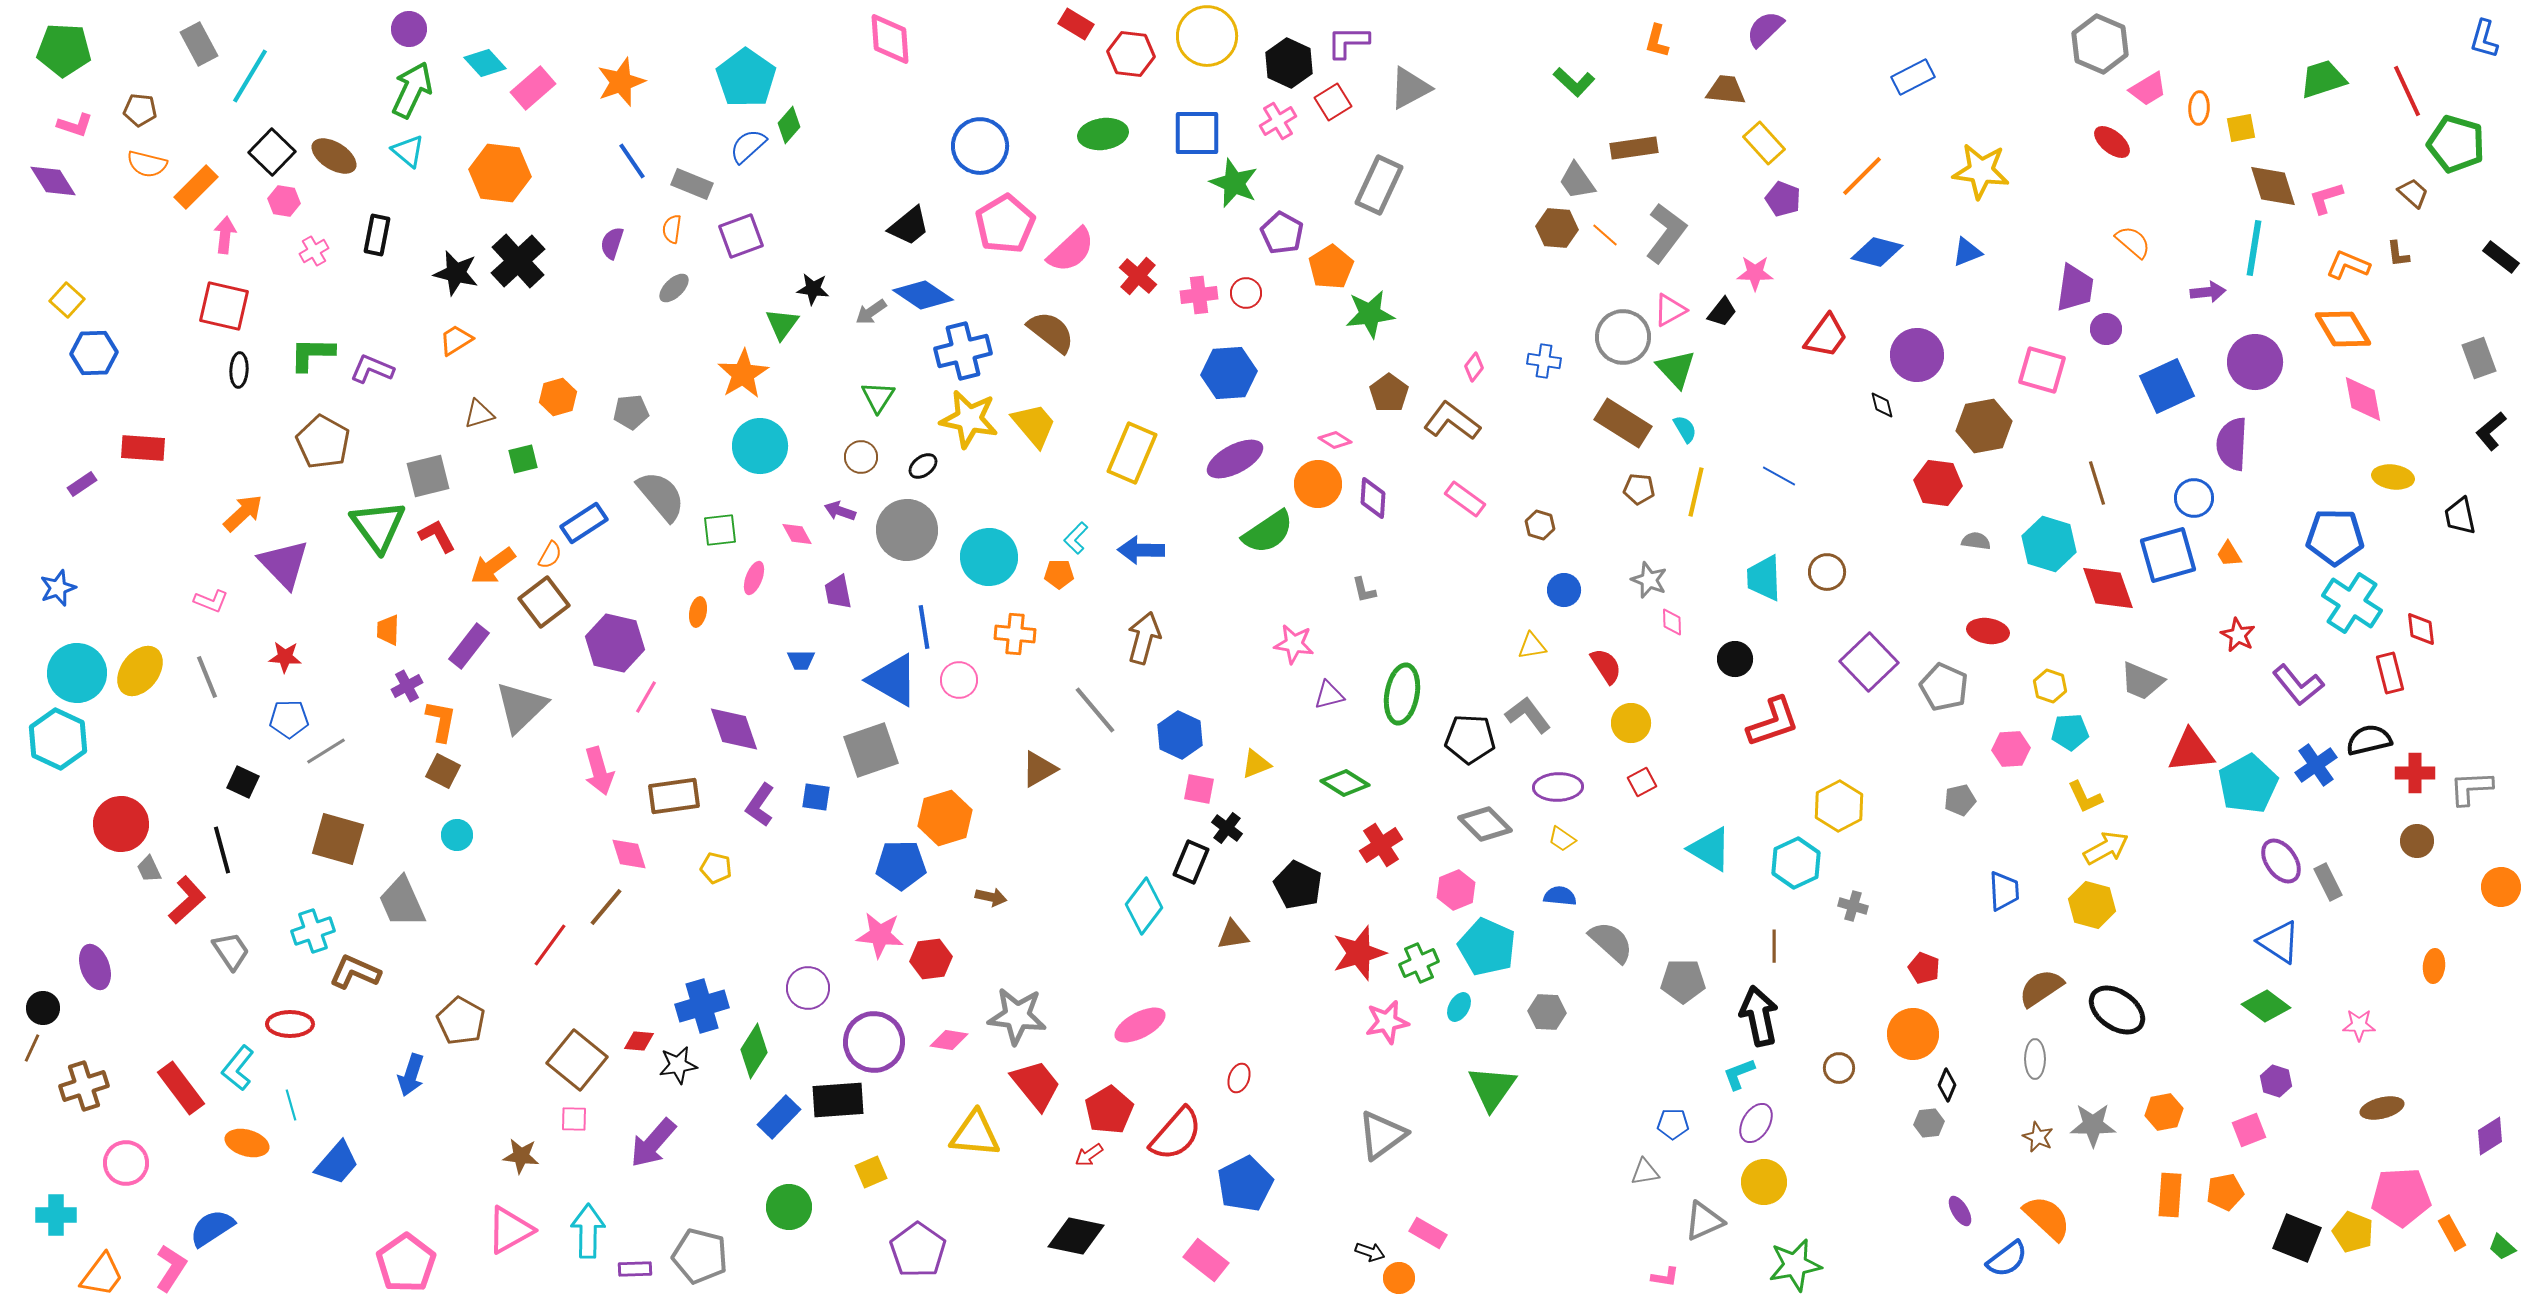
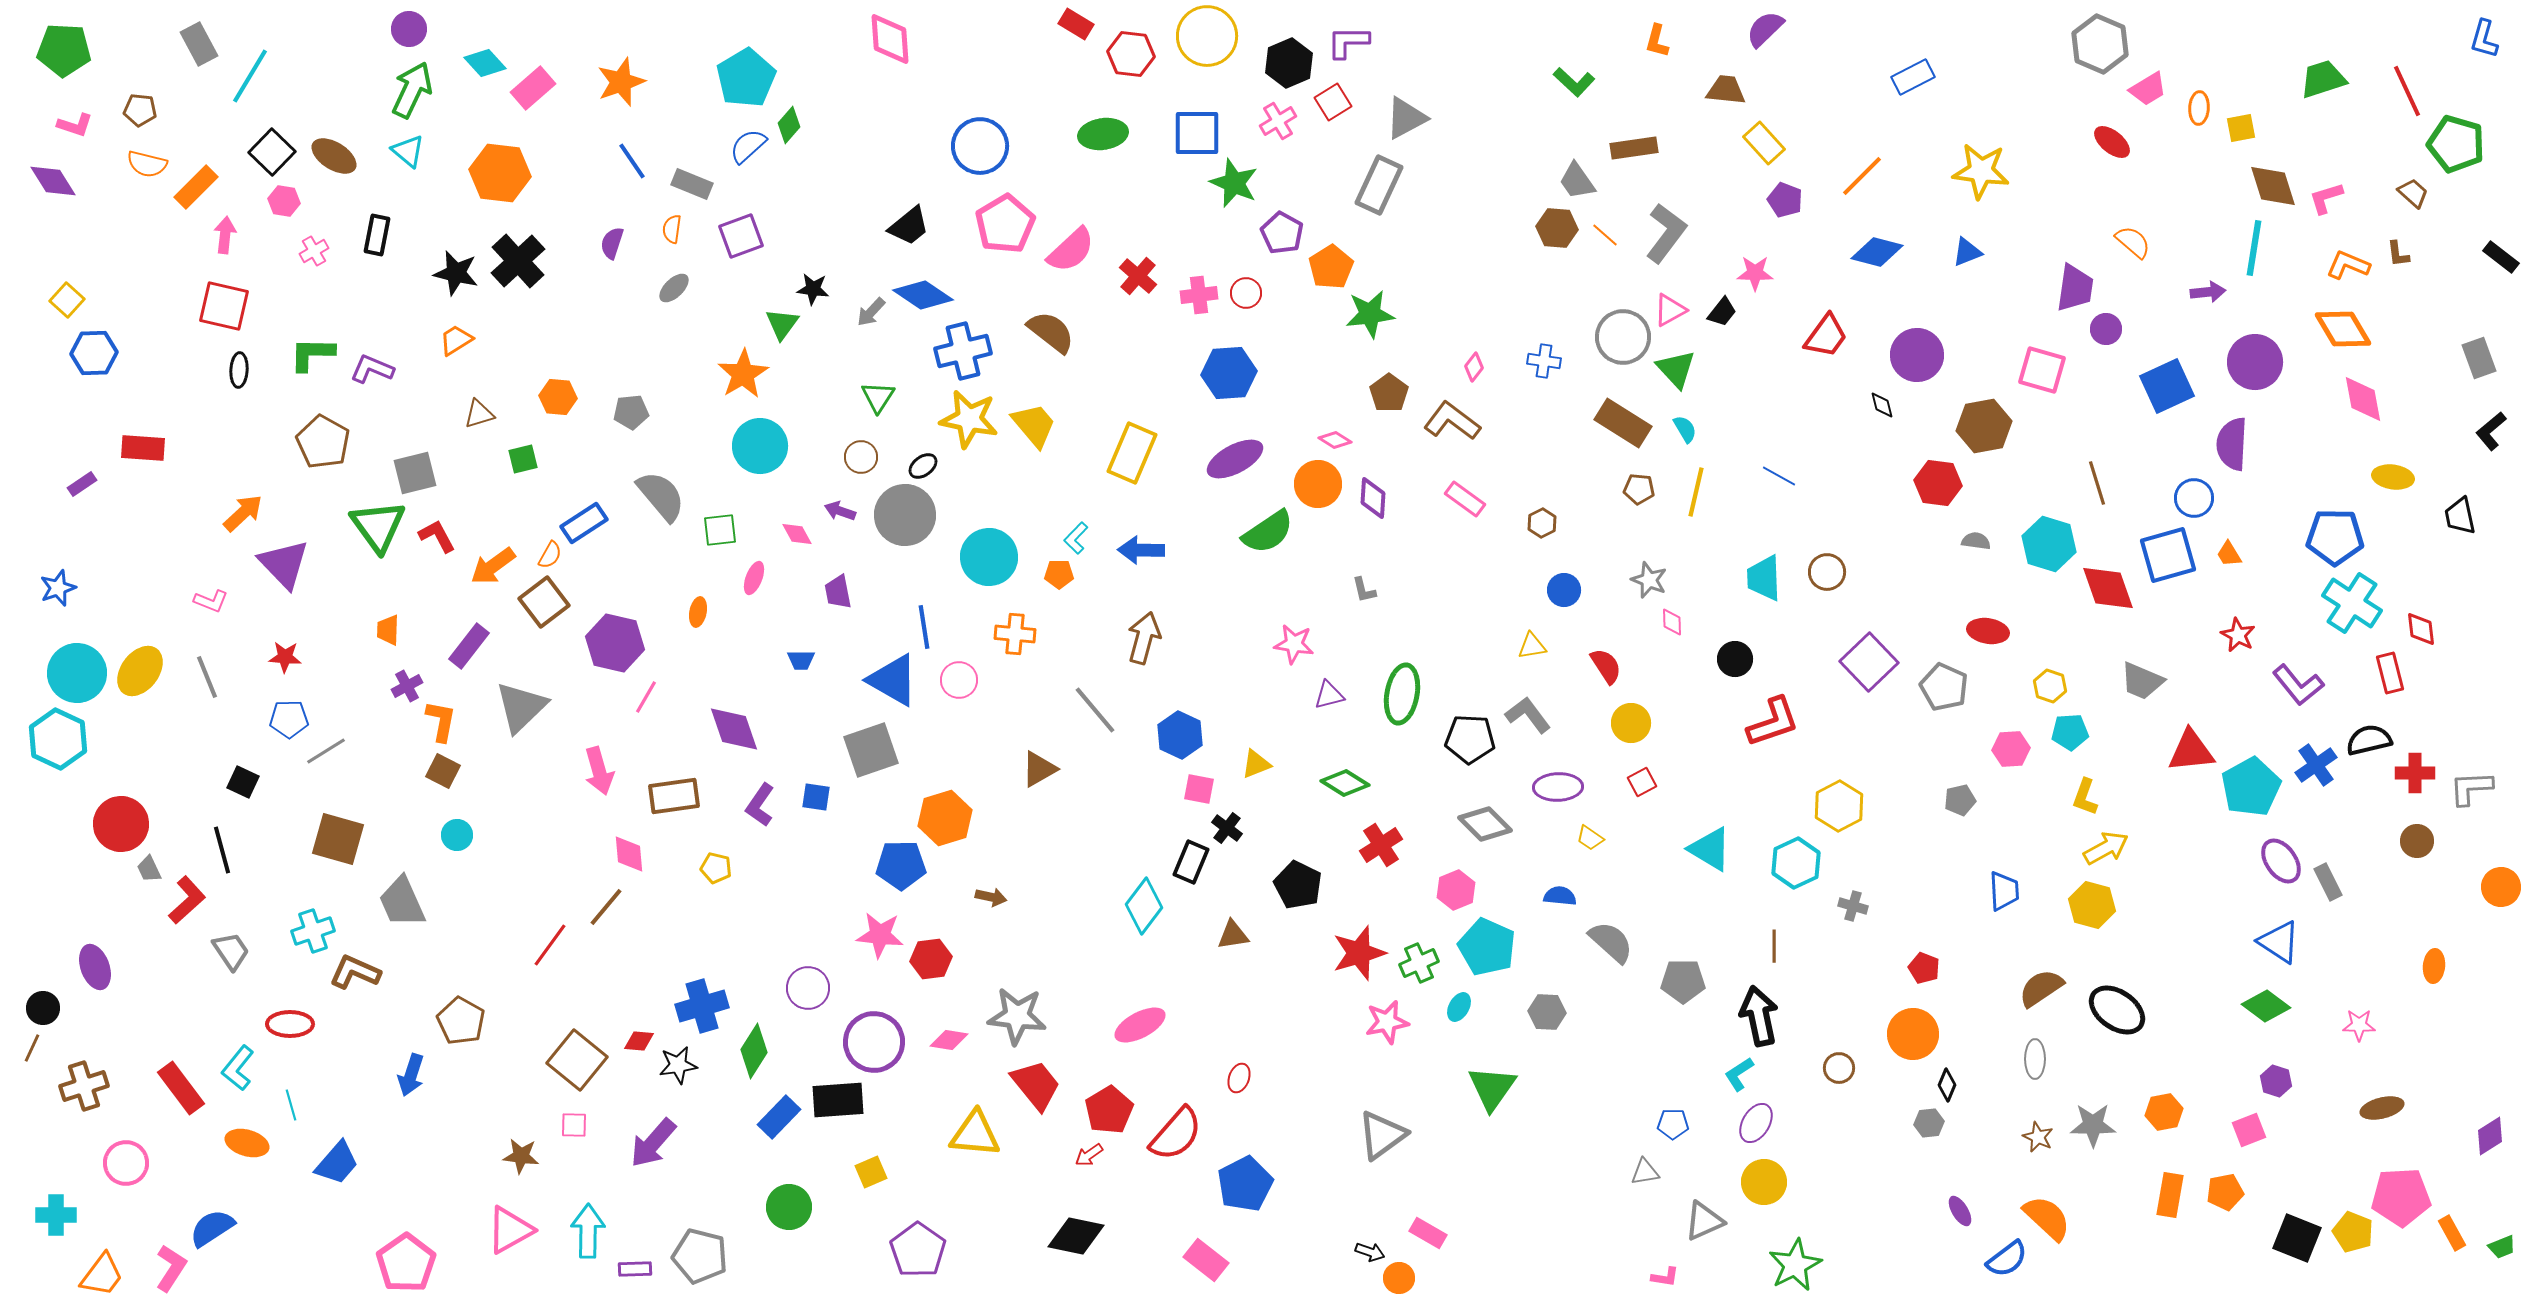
black hexagon at (1289, 63): rotated 12 degrees clockwise
cyan pentagon at (746, 78): rotated 6 degrees clockwise
gray triangle at (1410, 88): moved 4 px left, 30 px down
purple pentagon at (1783, 199): moved 2 px right, 1 px down
gray arrow at (871, 312): rotated 12 degrees counterclockwise
orange hexagon at (558, 397): rotated 21 degrees clockwise
gray square at (428, 476): moved 13 px left, 3 px up
brown hexagon at (1540, 525): moved 2 px right, 2 px up; rotated 16 degrees clockwise
gray circle at (907, 530): moved 2 px left, 15 px up
cyan pentagon at (2248, 784): moved 3 px right, 3 px down
yellow L-shape at (2085, 797): rotated 45 degrees clockwise
yellow trapezoid at (1562, 839): moved 28 px right, 1 px up
pink diamond at (629, 854): rotated 12 degrees clockwise
cyan L-shape at (1739, 1074): rotated 12 degrees counterclockwise
pink square at (574, 1119): moved 6 px down
orange rectangle at (2170, 1195): rotated 6 degrees clockwise
green trapezoid at (2502, 1247): rotated 64 degrees counterclockwise
green star at (1795, 1265): rotated 16 degrees counterclockwise
